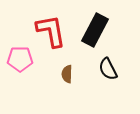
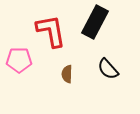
black rectangle: moved 8 px up
pink pentagon: moved 1 px left, 1 px down
black semicircle: rotated 15 degrees counterclockwise
